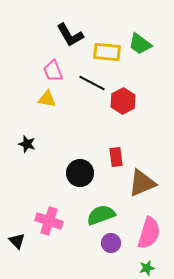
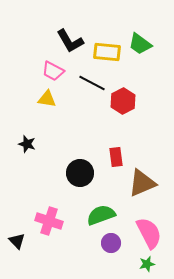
black L-shape: moved 6 px down
pink trapezoid: rotated 40 degrees counterclockwise
pink semicircle: rotated 44 degrees counterclockwise
green star: moved 4 px up
